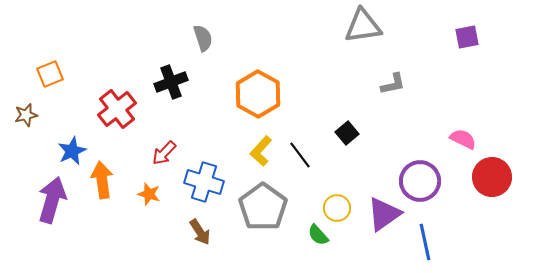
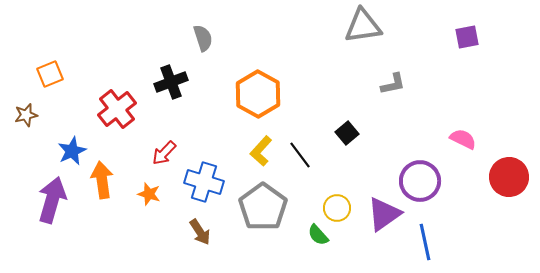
red circle: moved 17 px right
